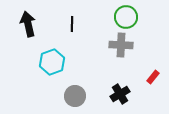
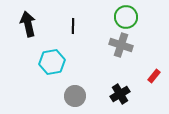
black line: moved 1 px right, 2 px down
gray cross: rotated 15 degrees clockwise
cyan hexagon: rotated 10 degrees clockwise
red rectangle: moved 1 px right, 1 px up
